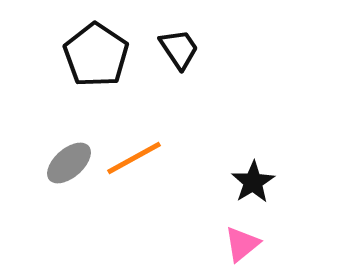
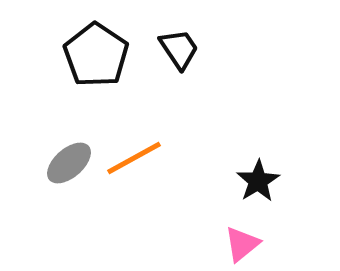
black star: moved 5 px right, 1 px up
